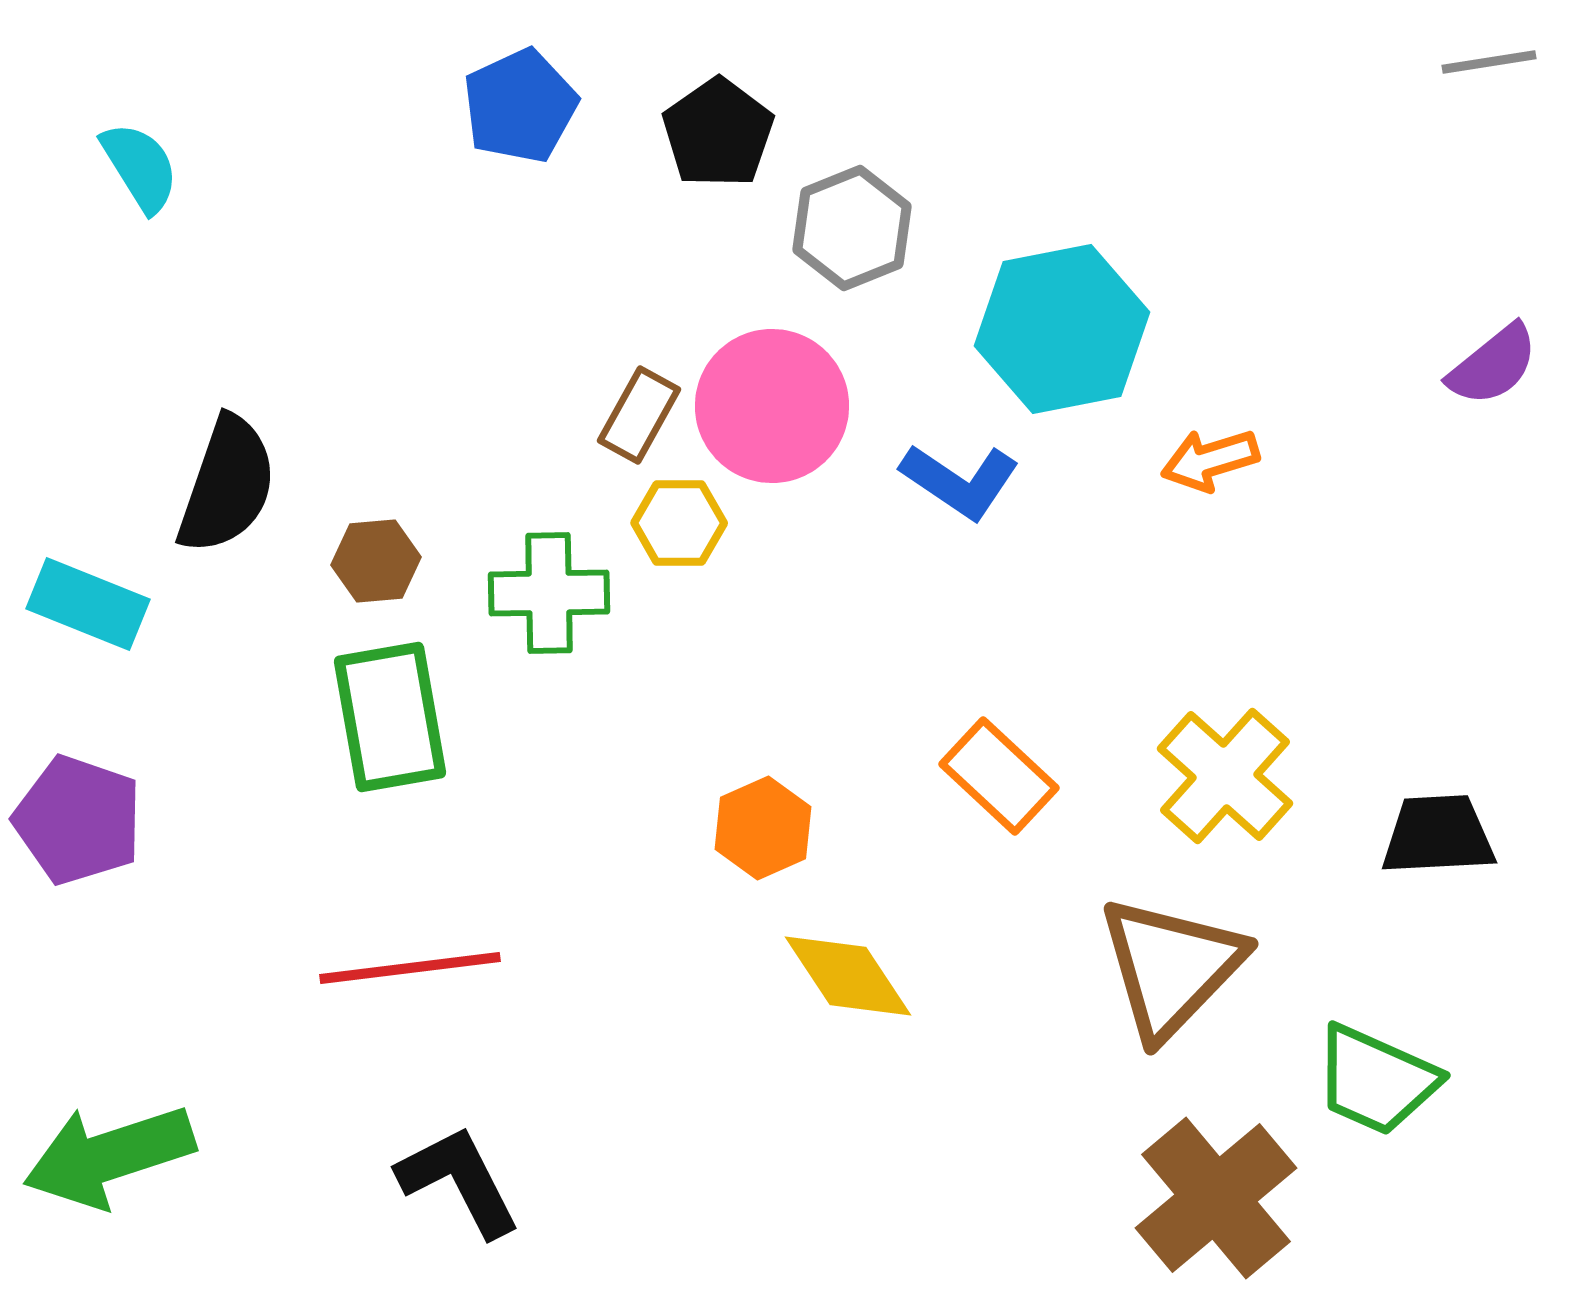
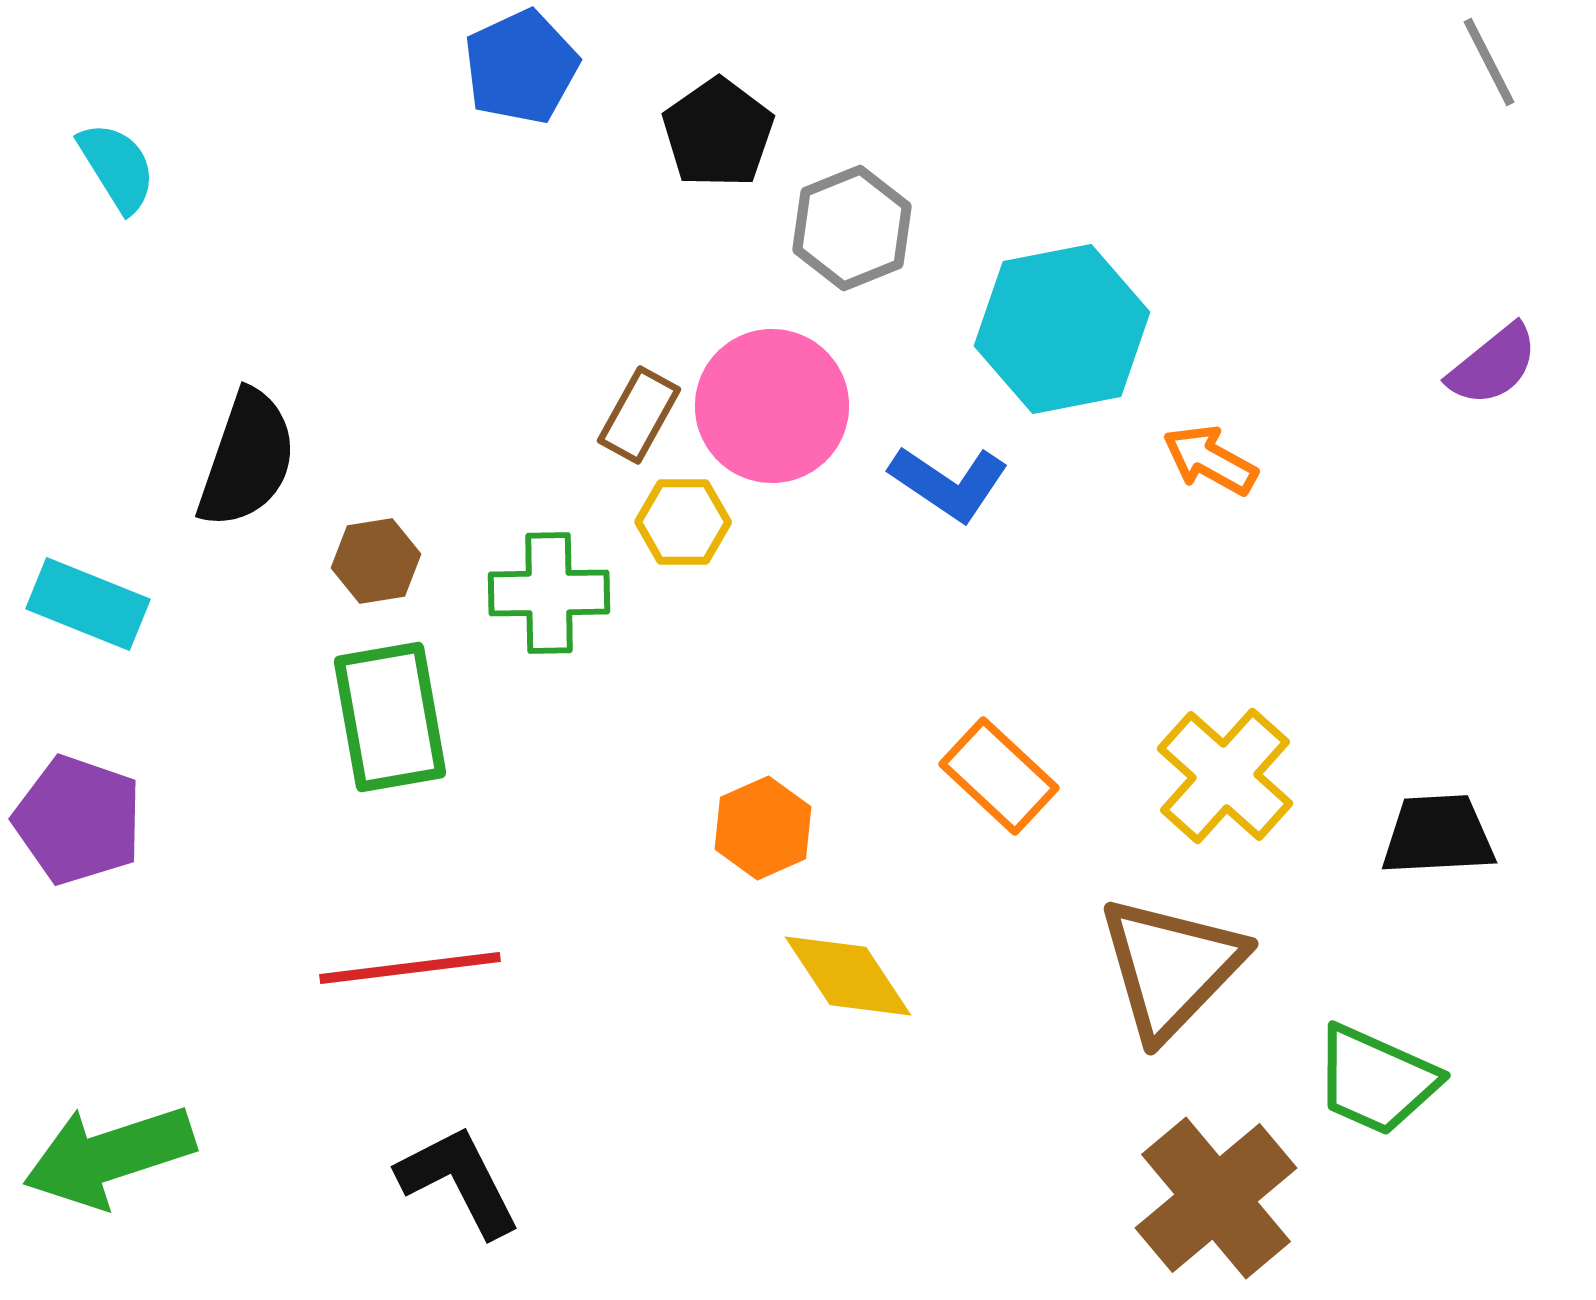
gray line: rotated 72 degrees clockwise
blue pentagon: moved 1 px right, 39 px up
cyan semicircle: moved 23 px left
orange arrow: rotated 46 degrees clockwise
blue L-shape: moved 11 px left, 2 px down
black semicircle: moved 20 px right, 26 px up
yellow hexagon: moved 4 px right, 1 px up
brown hexagon: rotated 4 degrees counterclockwise
